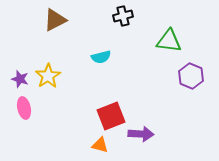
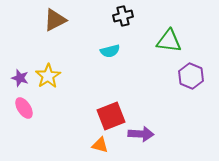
cyan semicircle: moved 9 px right, 6 px up
purple star: moved 1 px up
pink ellipse: rotated 20 degrees counterclockwise
